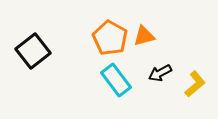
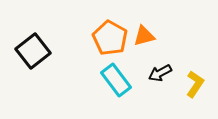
yellow L-shape: rotated 16 degrees counterclockwise
